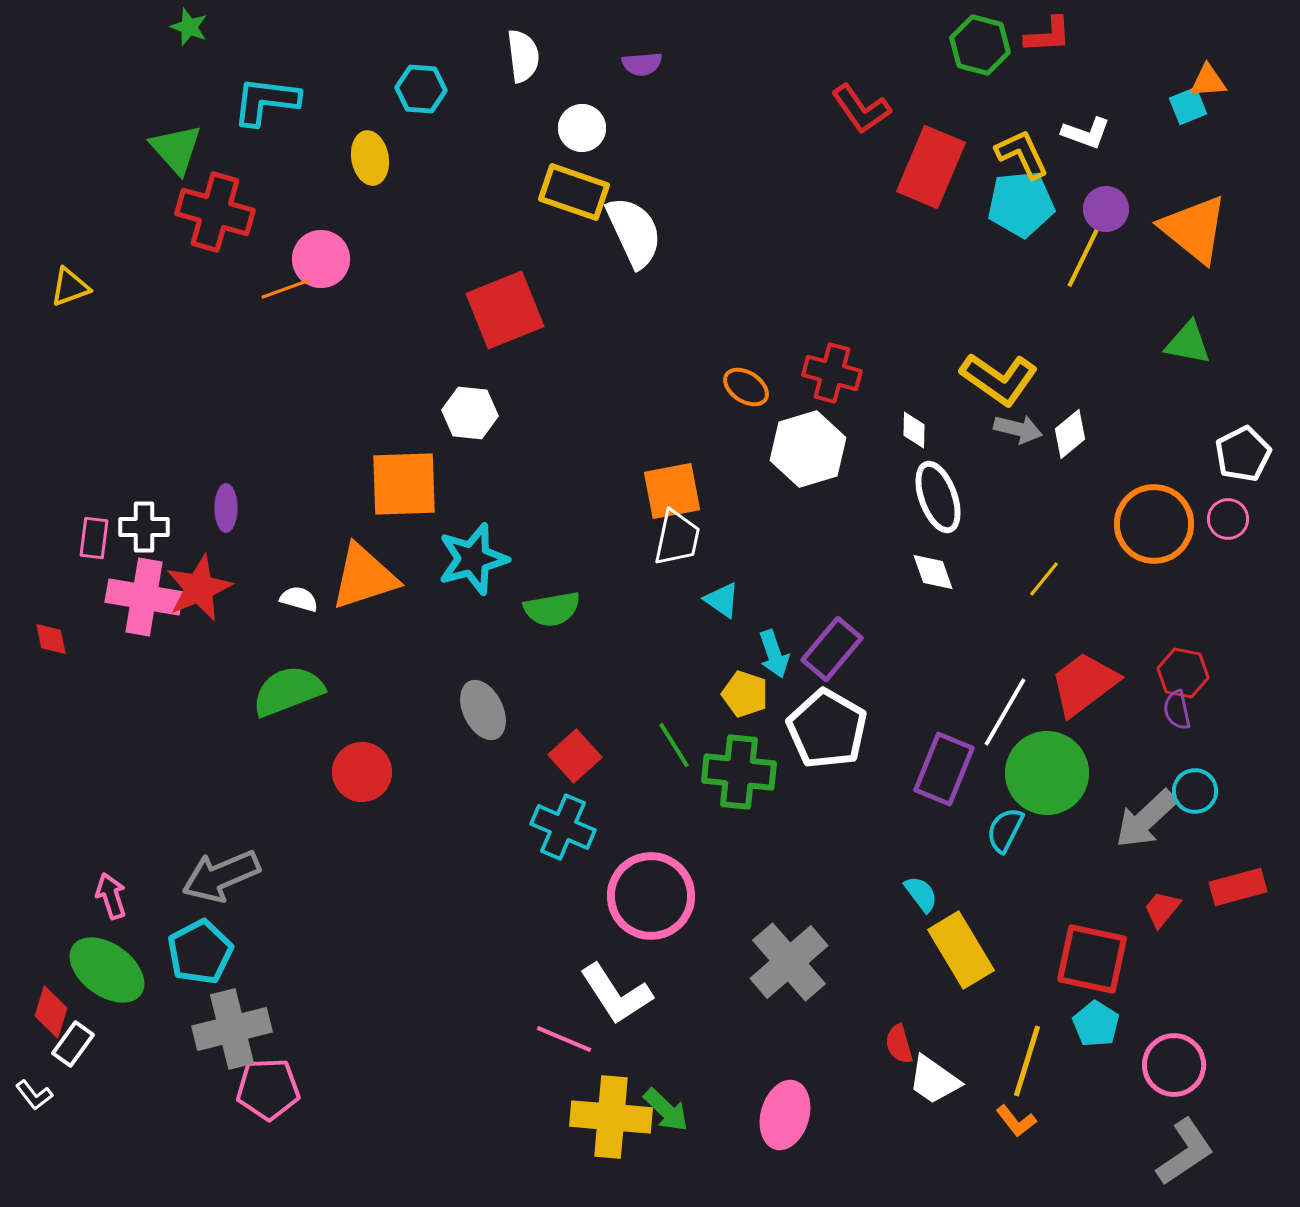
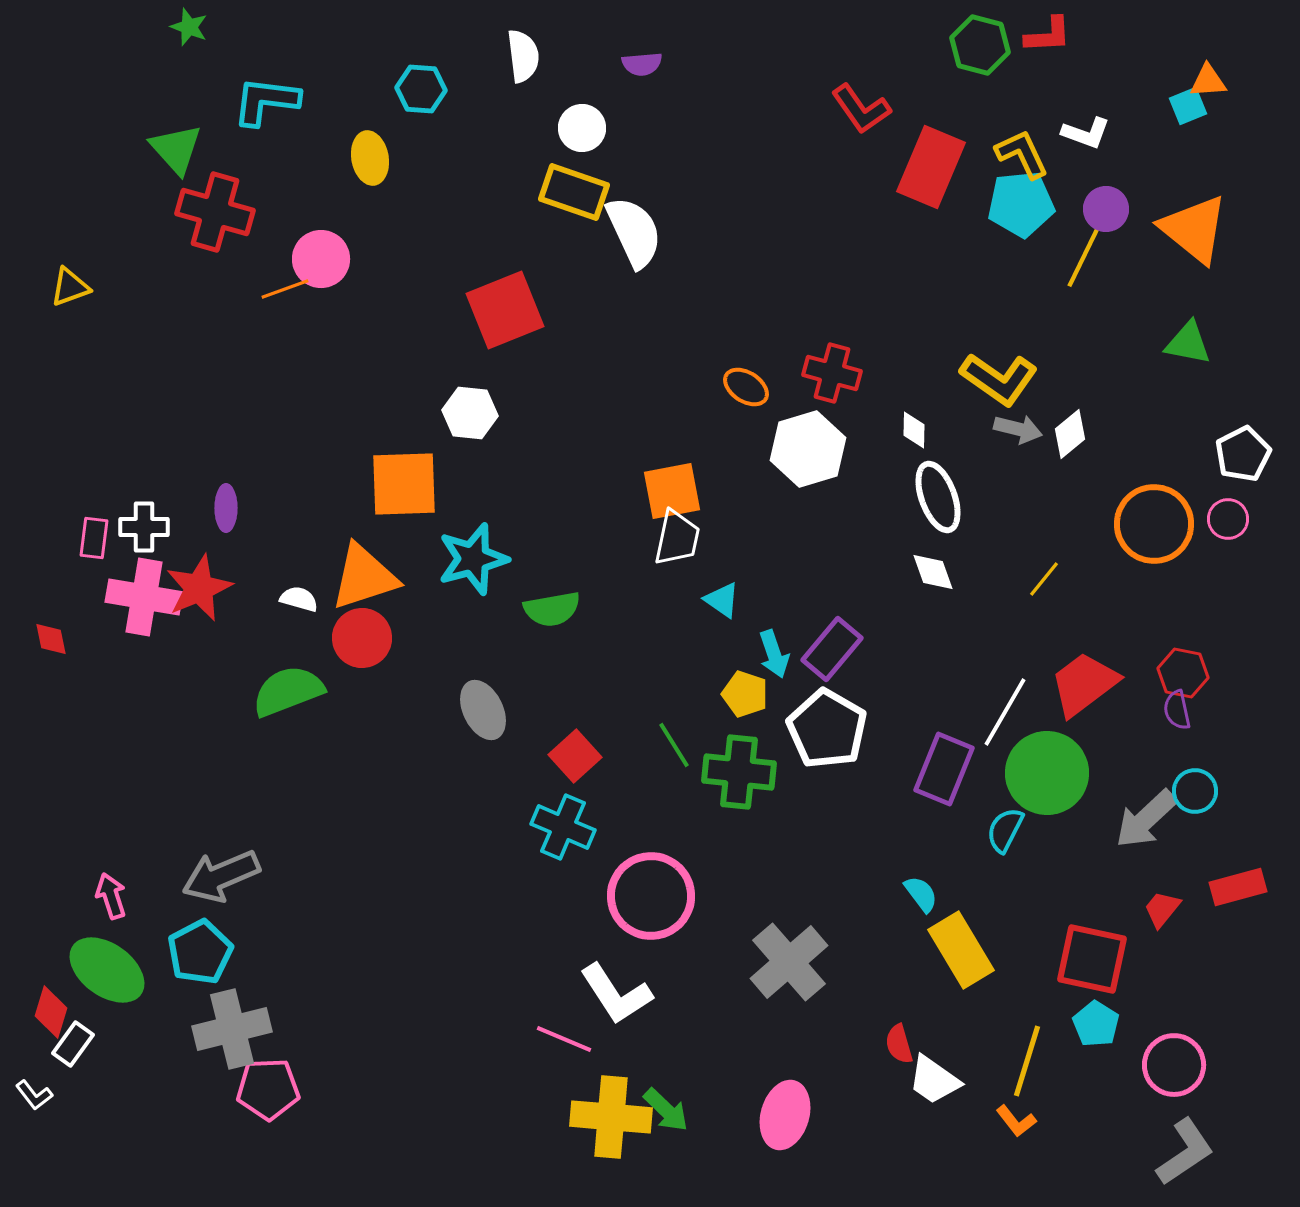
red circle at (362, 772): moved 134 px up
